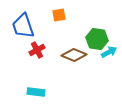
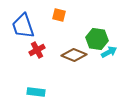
orange square: rotated 24 degrees clockwise
